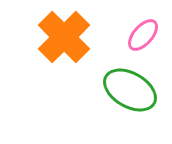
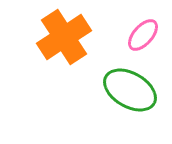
orange cross: rotated 12 degrees clockwise
